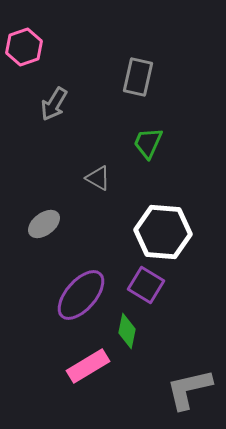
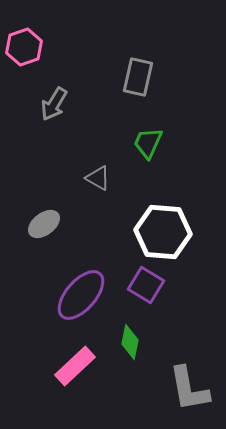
green diamond: moved 3 px right, 11 px down
pink rectangle: moved 13 px left; rotated 12 degrees counterclockwise
gray L-shape: rotated 87 degrees counterclockwise
